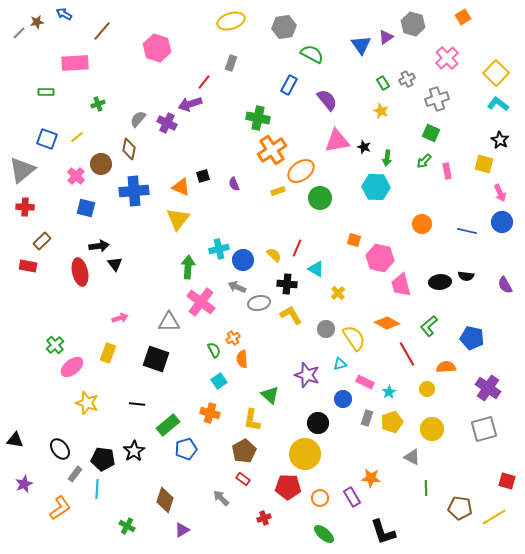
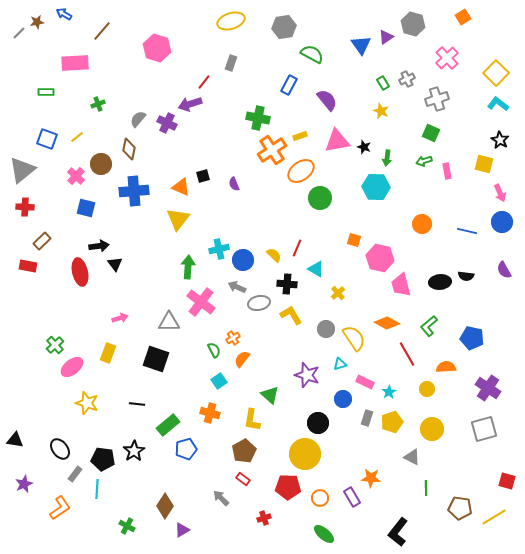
green arrow at (424, 161): rotated 28 degrees clockwise
yellow rectangle at (278, 191): moved 22 px right, 55 px up
purple semicircle at (505, 285): moved 1 px left, 15 px up
orange semicircle at (242, 359): rotated 42 degrees clockwise
brown diamond at (165, 500): moved 6 px down; rotated 15 degrees clockwise
black L-shape at (383, 532): moved 15 px right; rotated 56 degrees clockwise
